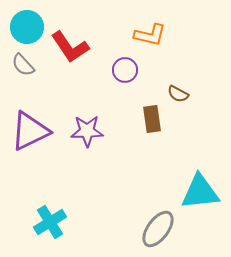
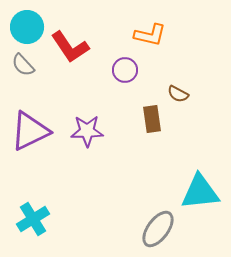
cyan cross: moved 17 px left, 3 px up
